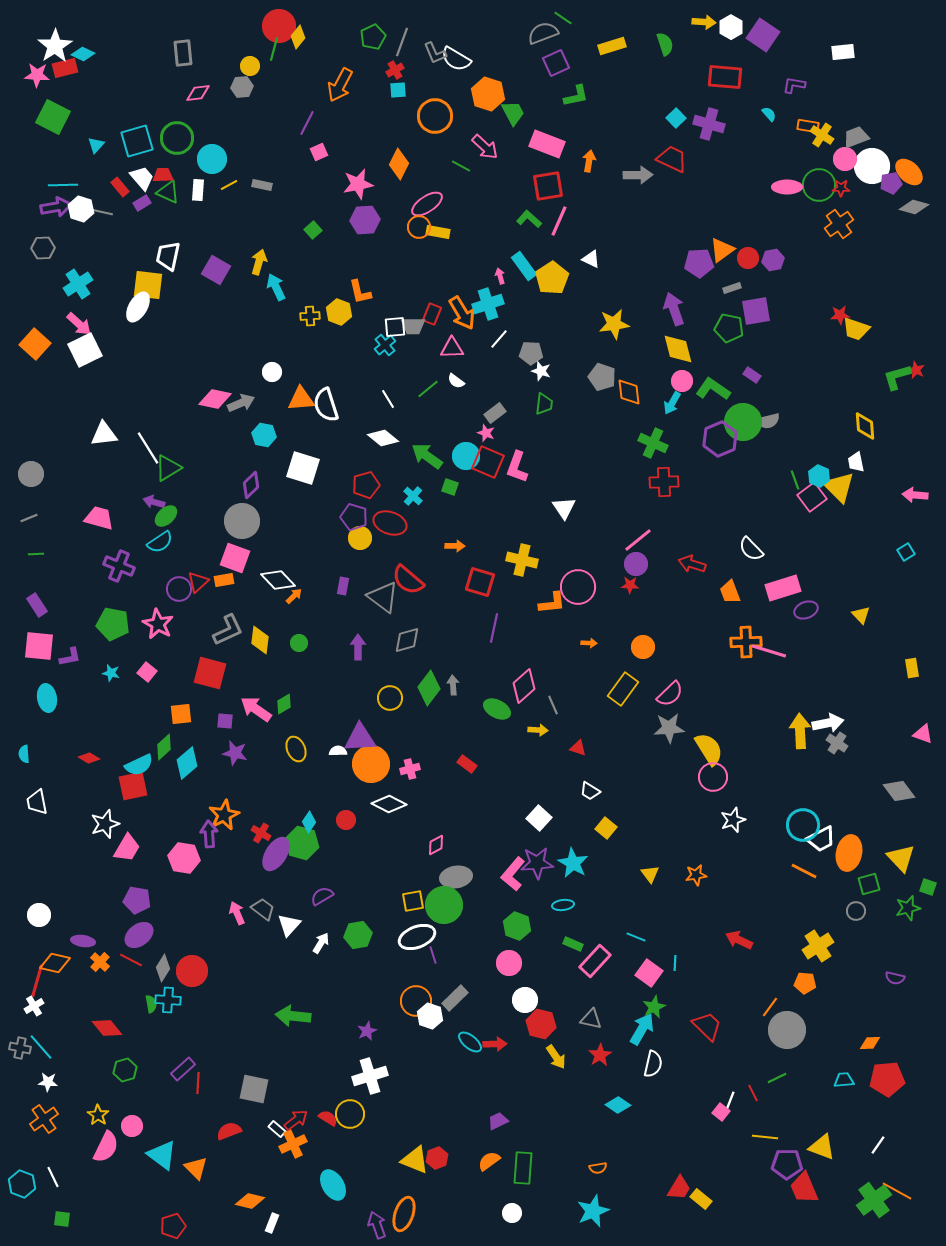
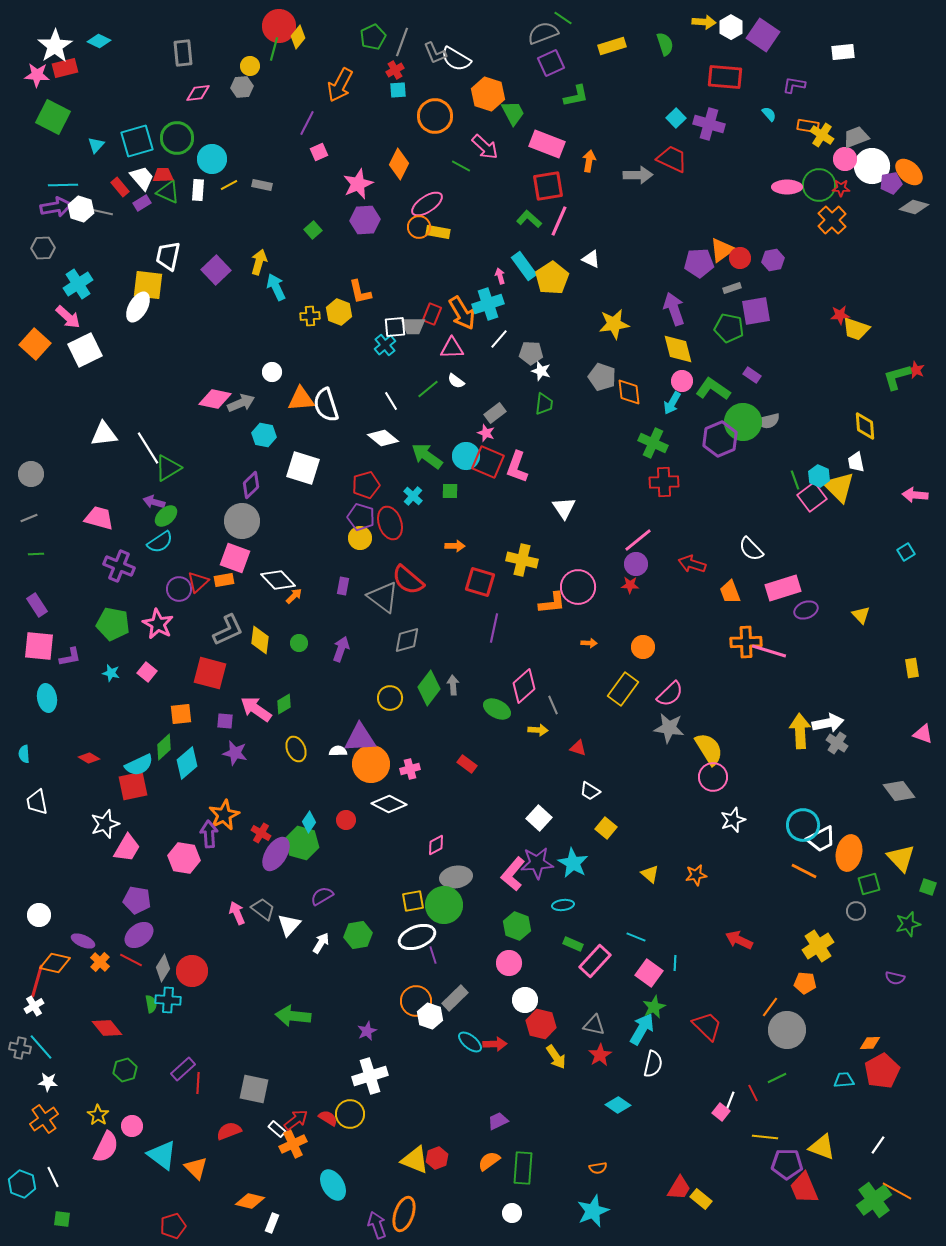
cyan diamond at (83, 54): moved 16 px right, 13 px up
purple square at (556, 63): moved 5 px left
pink star at (358, 184): rotated 12 degrees counterclockwise
orange cross at (839, 224): moved 7 px left, 4 px up; rotated 8 degrees counterclockwise
red circle at (748, 258): moved 8 px left
purple square at (216, 270): rotated 16 degrees clockwise
pink arrow at (79, 324): moved 11 px left, 7 px up
white line at (388, 399): moved 3 px right, 2 px down
green square at (450, 487): moved 4 px down; rotated 18 degrees counterclockwise
purple pentagon at (354, 517): moved 7 px right
red ellipse at (390, 523): rotated 52 degrees clockwise
purple arrow at (358, 647): moved 17 px left, 2 px down; rotated 20 degrees clockwise
gray star at (669, 728): rotated 12 degrees clockwise
yellow triangle at (650, 874): rotated 12 degrees counterclockwise
green star at (908, 908): moved 16 px down
purple ellipse at (83, 941): rotated 15 degrees clockwise
gray triangle at (591, 1019): moved 3 px right, 6 px down
red pentagon at (887, 1079): moved 5 px left, 8 px up; rotated 24 degrees counterclockwise
